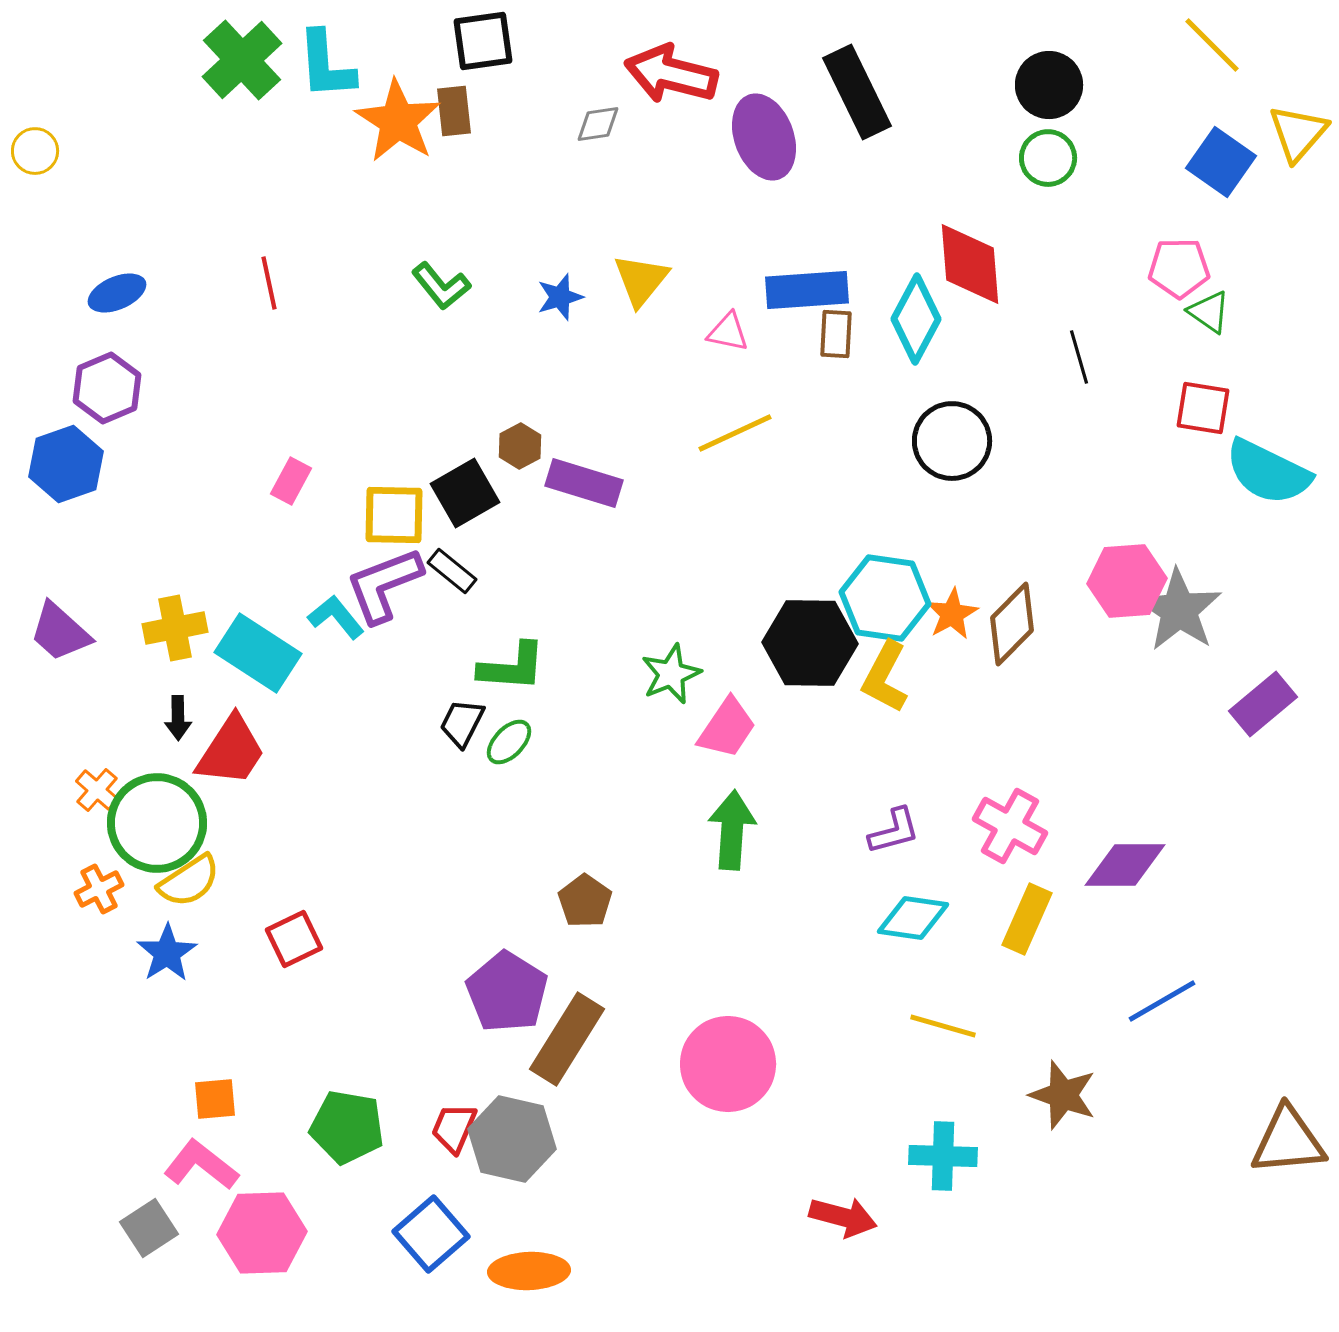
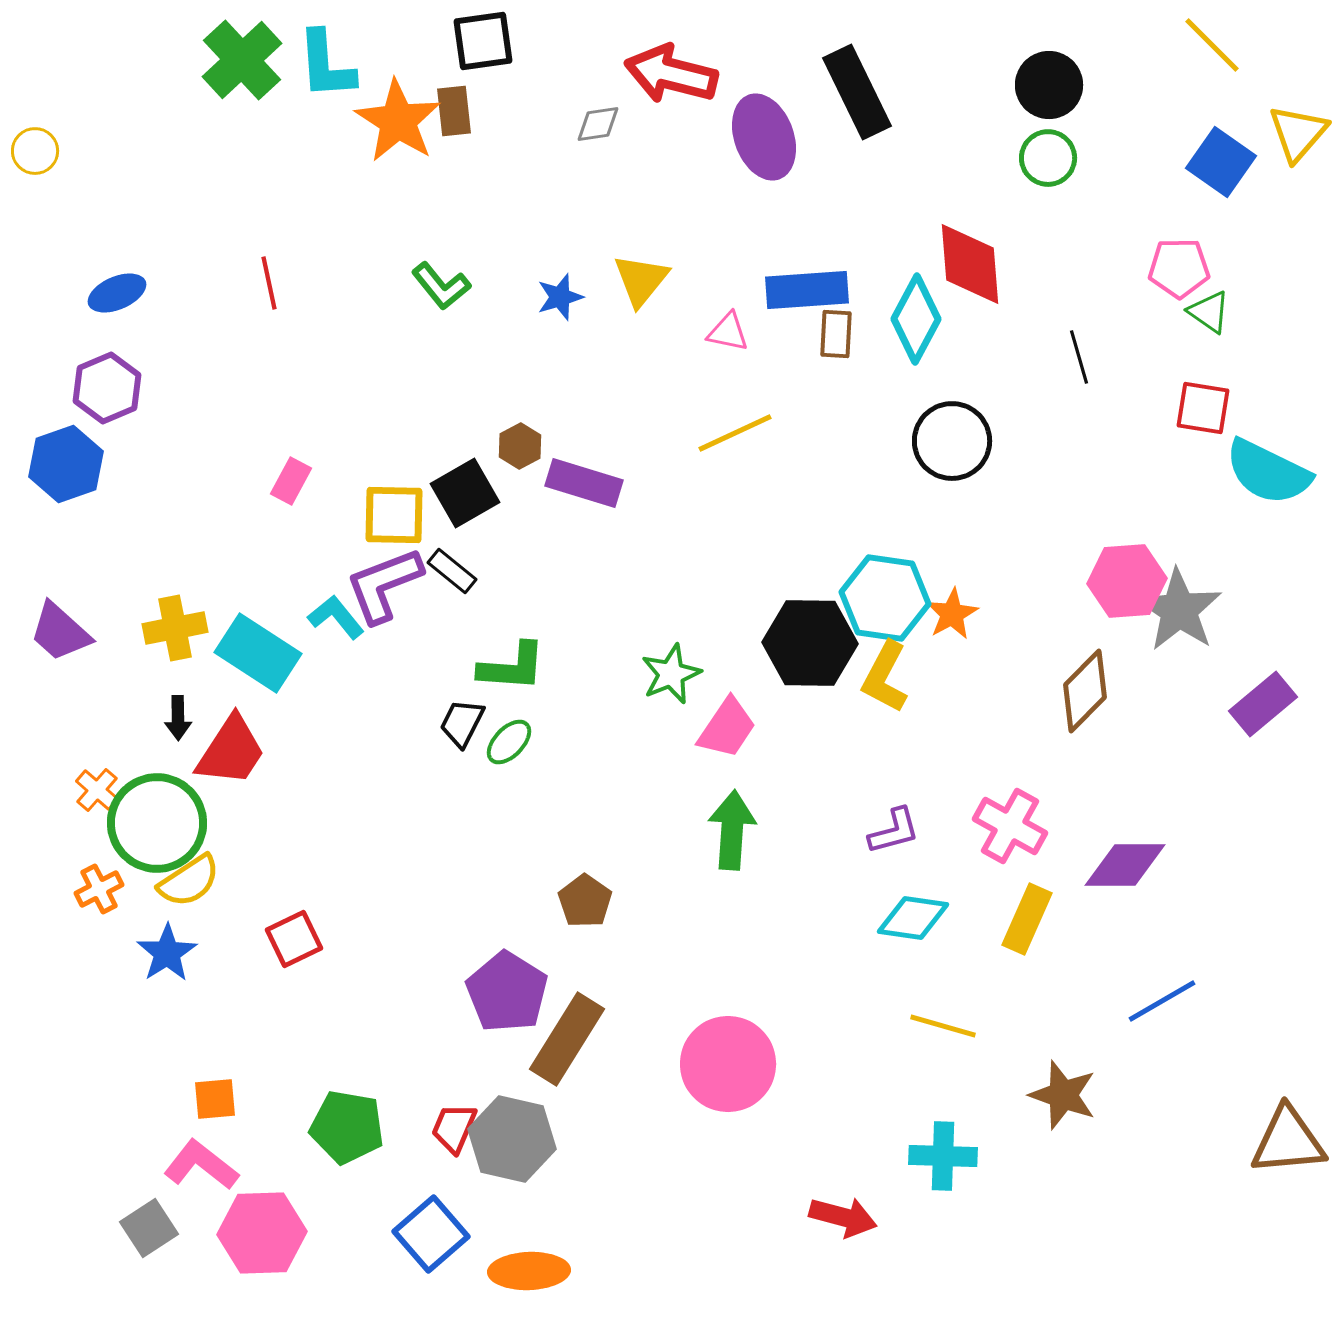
brown diamond at (1012, 624): moved 73 px right, 67 px down
